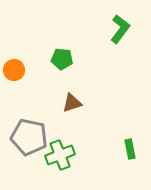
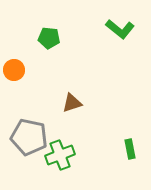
green L-shape: rotated 92 degrees clockwise
green pentagon: moved 13 px left, 21 px up
